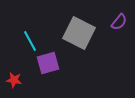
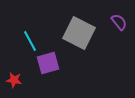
purple semicircle: rotated 78 degrees counterclockwise
